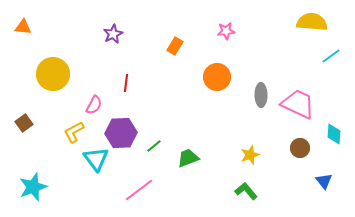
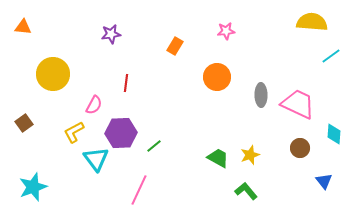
purple star: moved 2 px left; rotated 18 degrees clockwise
green trapezoid: moved 30 px right; rotated 50 degrees clockwise
pink line: rotated 28 degrees counterclockwise
